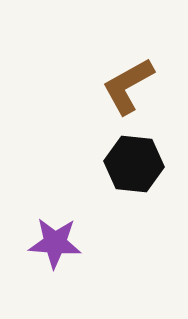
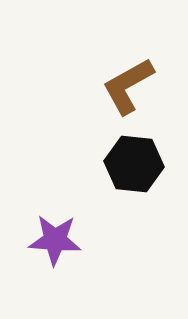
purple star: moved 3 px up
